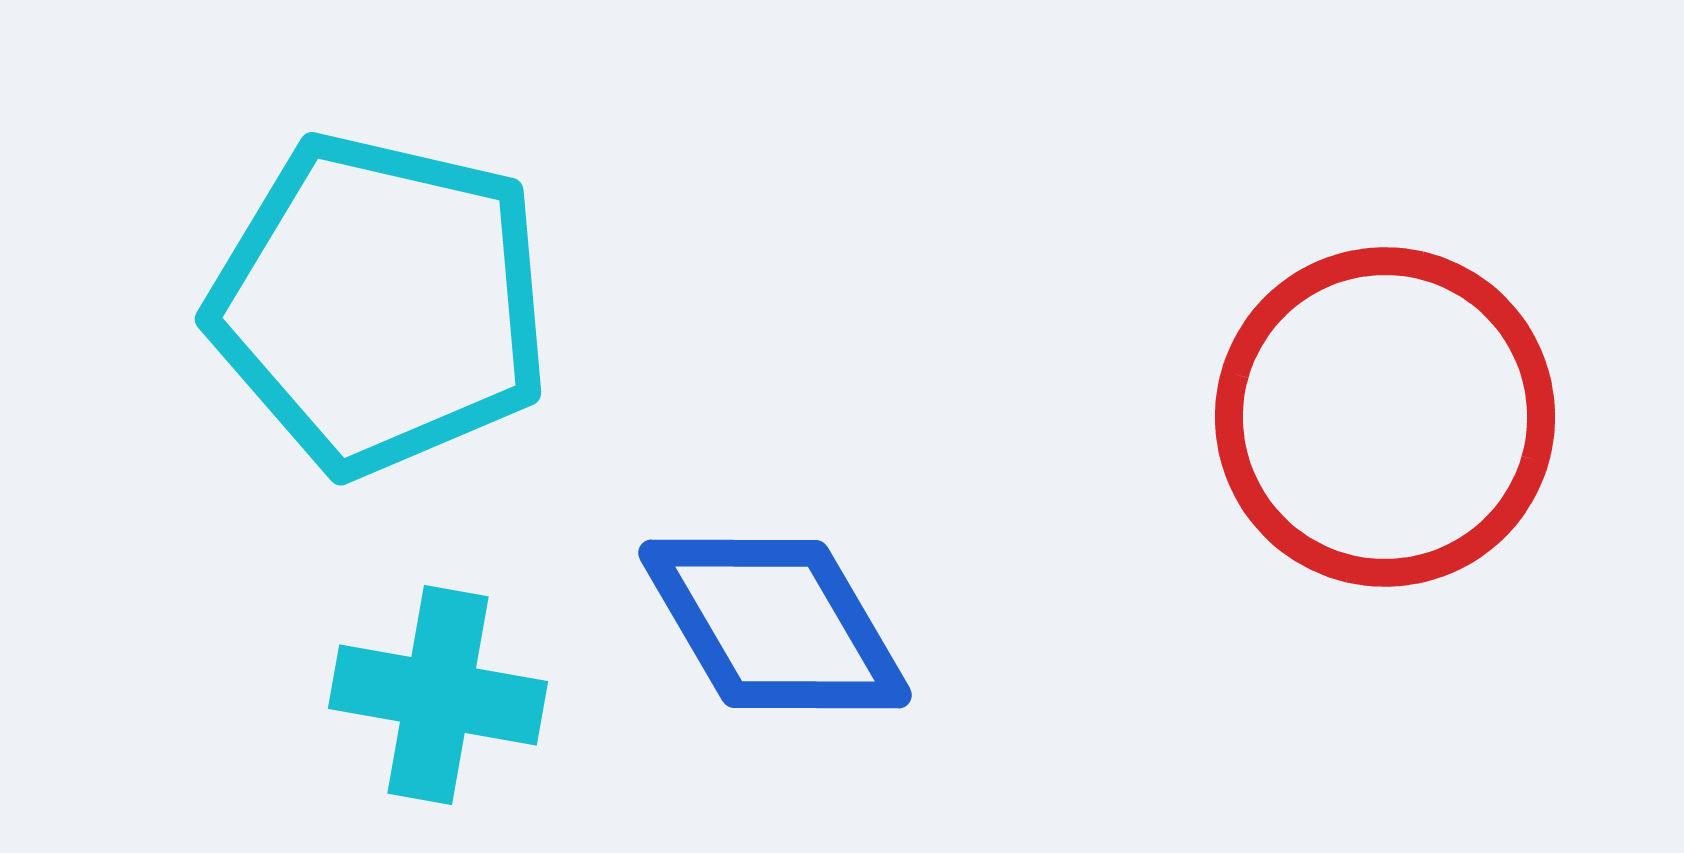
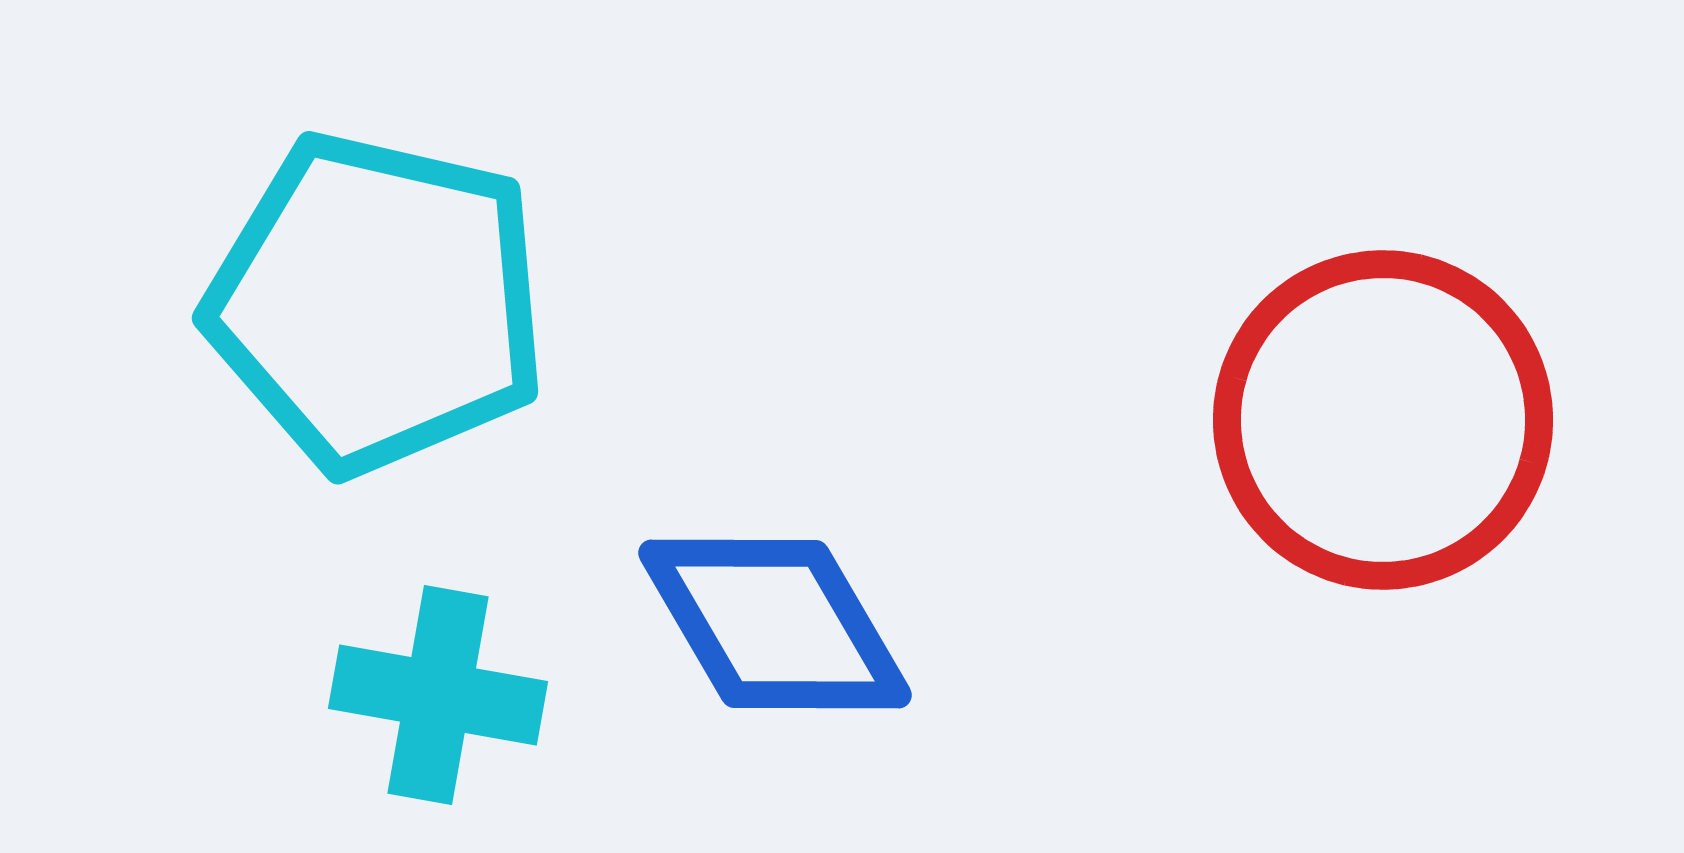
cyan pentagon: moved 3 px left, 1 px up
red circle: moved 2 px left, 3 px down
